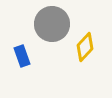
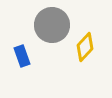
gray circle: moved 1 px down
